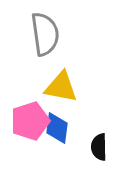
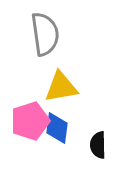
yellow triangle: rotated 21 degrees counterclockwise
black semicircle: moved 1 px left, 2 px up
